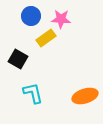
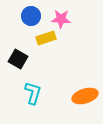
yellow rectangle: rotated 18 degrees clockwise
cyan L-shape: rotated 30 degrees clockwise
